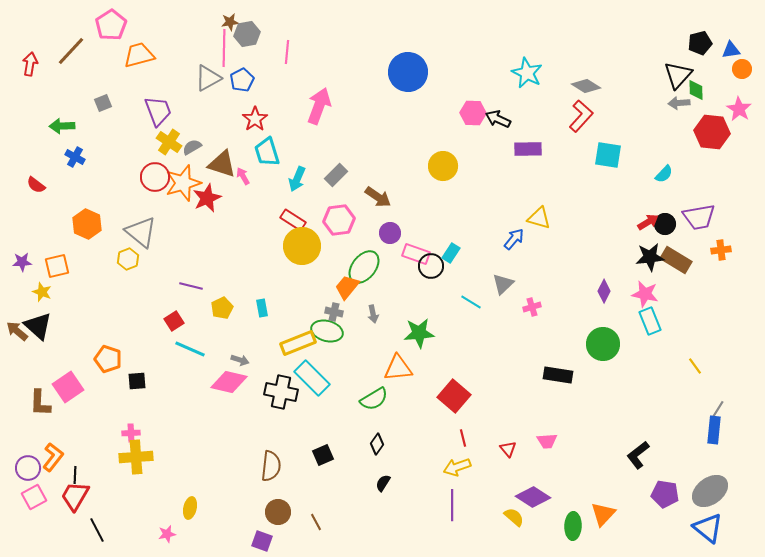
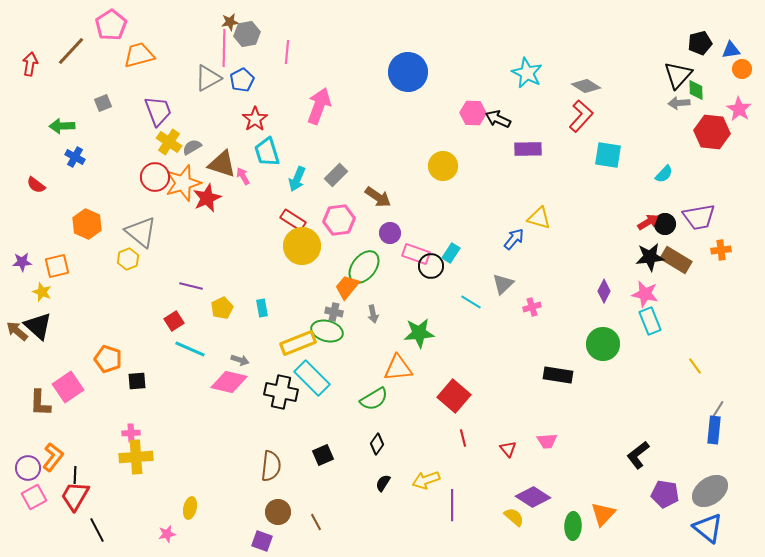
yellow arrow at (457, 467): moved 31 px left, 13 px down
